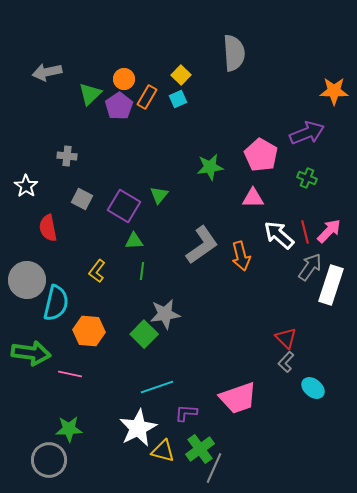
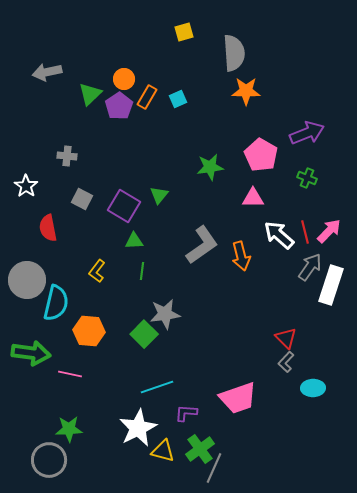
yellow square at (181, 75): moved 3 px right, 43 px up; rotated 30 degrees clockwise
orange star at (334, 91): moved 88 px left
cyan ellipse at (313, 388): rotated 40 degrees counterclockwise
